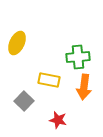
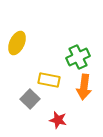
green cross: rotated 20 degrees counterclockwise
gray square: moved 6 px right, 2 px up
